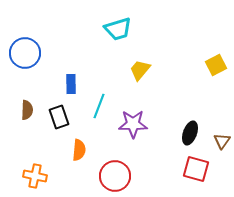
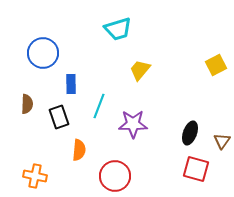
blue circle: moved 18 px right
brown semicircle: moved 6 px up
